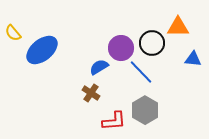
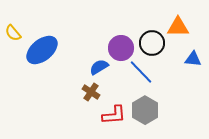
brown cross: moved 1 px up
red L-shape: moved 6 px up
